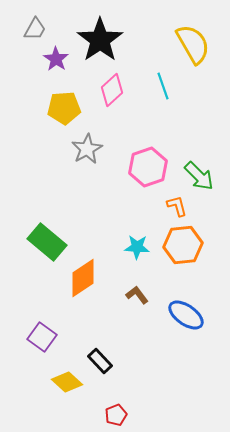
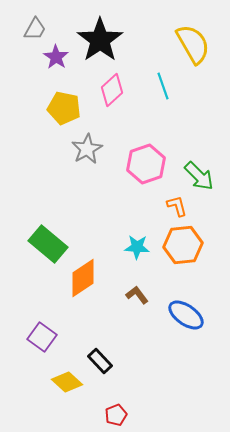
purple star: moved 2 px up
yellow pentagon: rotated 16 degrees clockwise
pink hexagon: moved 2 px left, 3 px up
green rectangle: moved 1 px right, 2 px down
